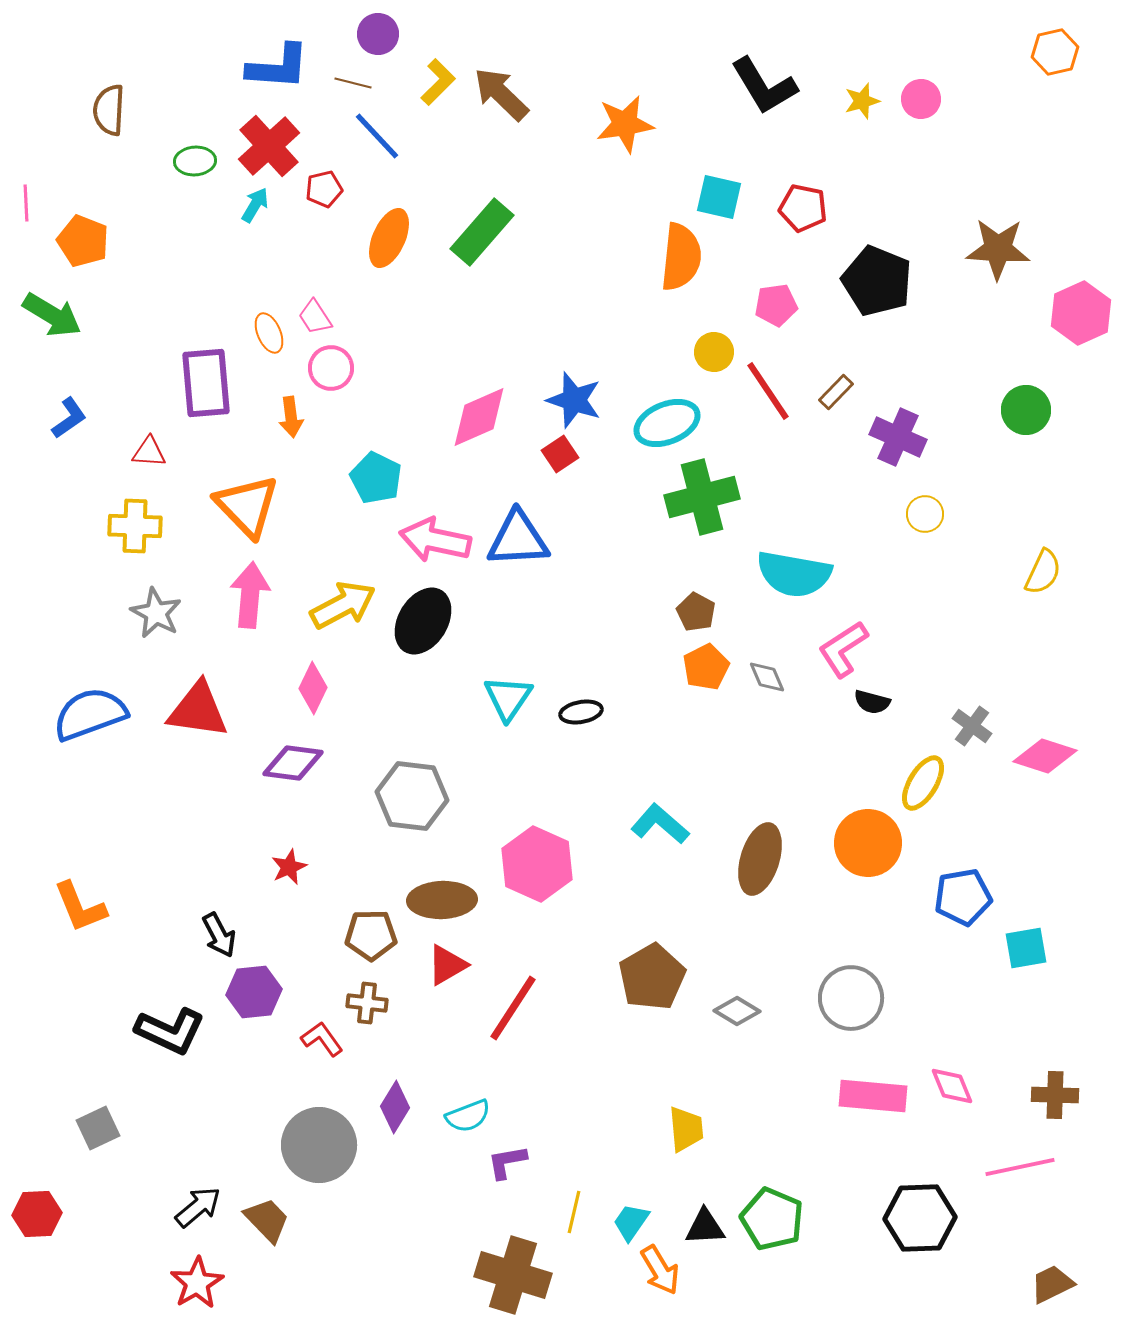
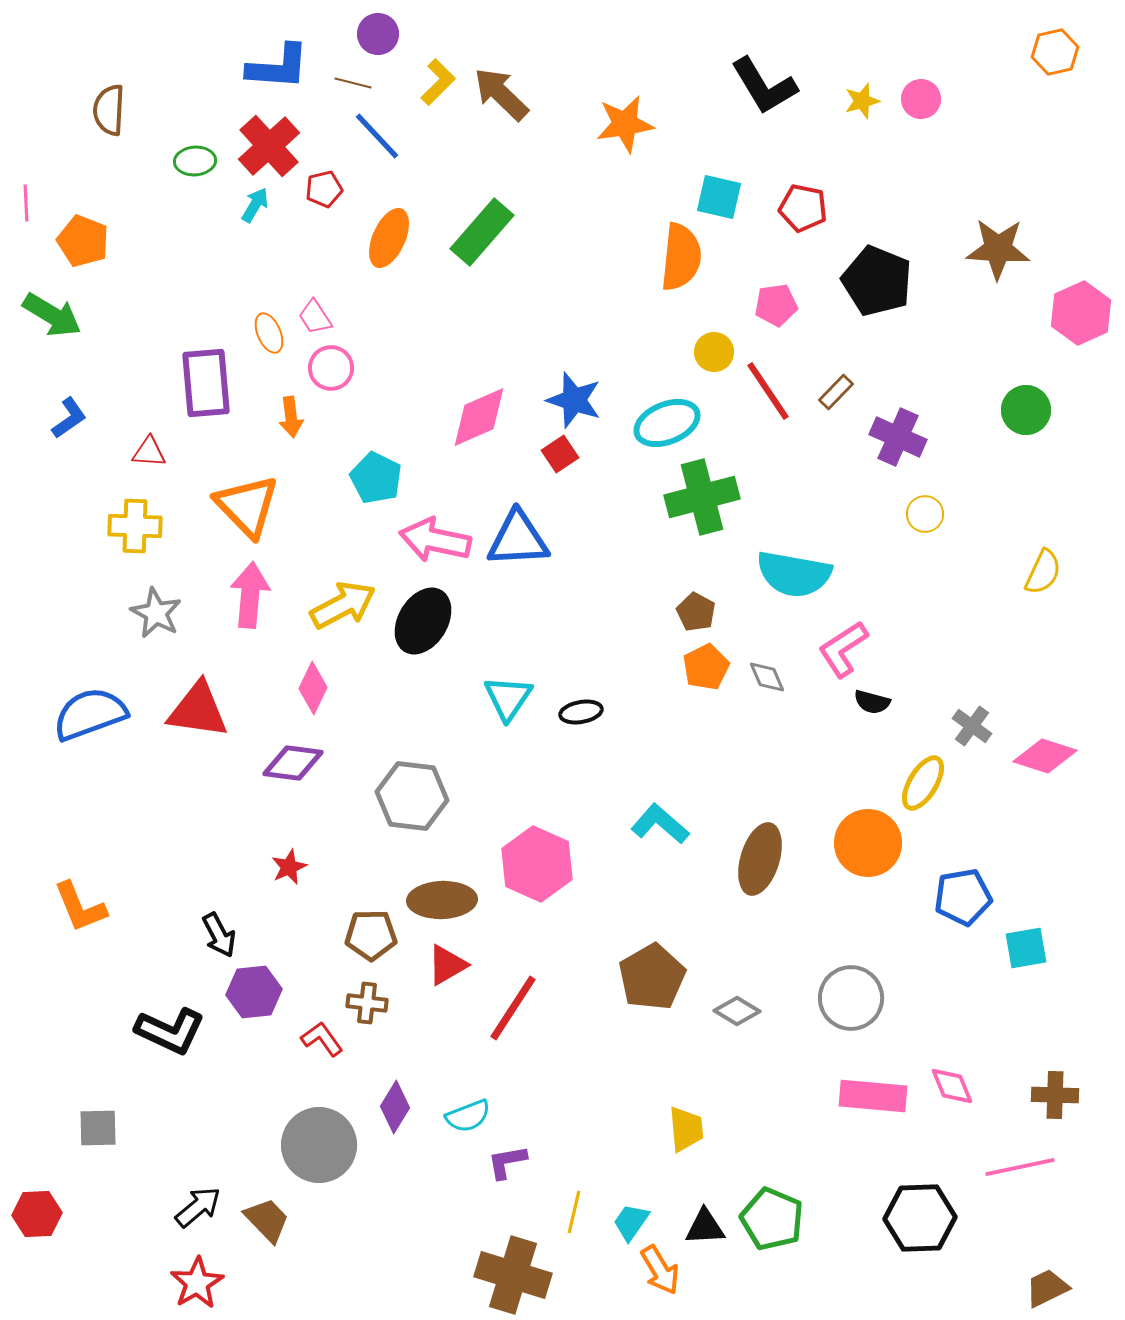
gray square at (98, 1128): rotated 24 degrees clockwise
brown trapezoid at (1052, 1284): moved 5 px left, 4 px down
